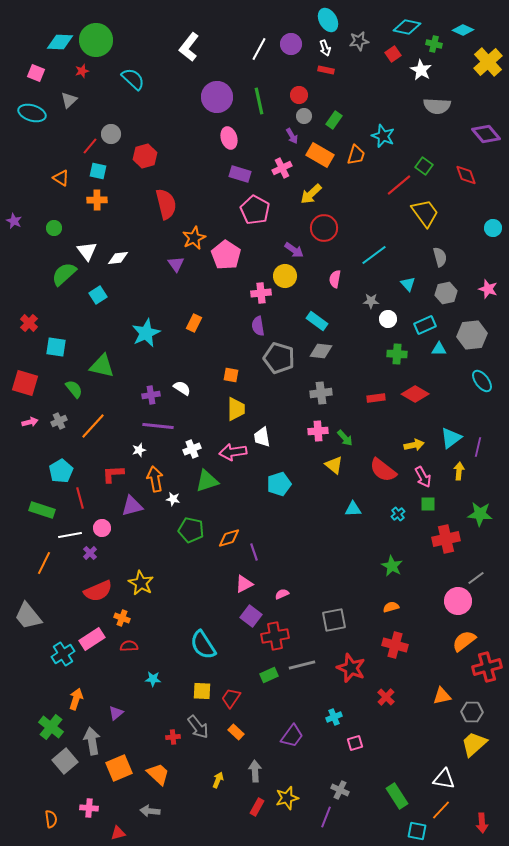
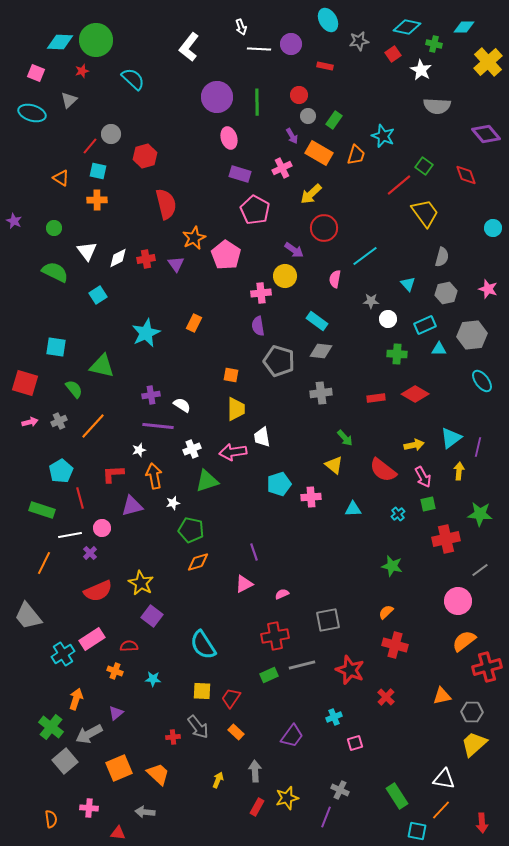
cyan diamond at (463, 30): moved 1 px right, 3 px up; rotated 25 degrees counterclockwise
white arrow at (325, 48): moved 84 px left, 21 px up
white line at (259, 49): rotated 65 degrees clockwise
red rectangle at (326, 70): moved 1 px left, 4 px up
green line at (259, 101): moved 2 px left, 1 px down; rotated 12 degrees clockwise
gray circle at (304, 116): moved 4 px right
orange rectangle at (320, 155): moved 1 px left, 2 px up
cyan line at (374, 255): moved 9 px left, 1 px down
gray semicircle at (440, 257): moved 2 px right; rotated 30 degrees clockwise
white diamond at (118, 258): rotated 20 degrees counterclockwise
green semicircle at (64, 274): moved 9 px left, 2 px up; rotated 68 degrees clockwise
red cross at (29, 323): moved 117 px right, 64 px up; rotated 36 degrees clockwise
gray pentagon at (279, 358): moved 3 px down
white semicircle at (182, 388): moved 17 px down
pink cross at (318, 431): moved 7 px left, 66 px down
orange arrow at (155, 479): moved 1 px left, 3 px up
white star at (173, 499): moved 4 px down; rotated 24 degrees counterclockwise
green square at (428, 504): rotated 14 degrees counterclockwise
orange diamond at (229, 538): moved 31 px left, 24 px down
green star at (392, 566): rotated 15 degrees counterclockwise
gray line at (476, 578): moved 4 px right, 8 px up
orange semicircle at (391, 607): moved 5 px left, 5 px down; rotated 28 degrees counterclockwise
purple square at (251, 616): moved 99 px left
orange cross at (122, 618): moved 7 px left, 53 px down
gray square at (334, 620): moved 6 px left
red star at (351, 668): moved 1 px left, 2 px down
gray arrow at (92, 741): moved 3 px left, 7 px up; rotated 108 degrees counterclockwise
gray arrow at (150, 811): moved 5 px left, 1 px down
red triangle at (118, 833): rotated 21 degrees clockwise
